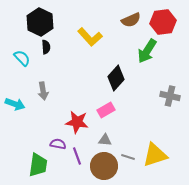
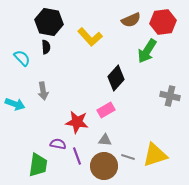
black hexagon: moved 9 px right; rotated 16 degrees counterclockwise
